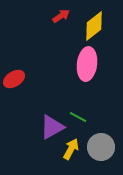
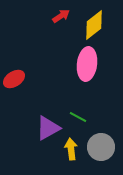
yellow diamond: moved 1 px up
purple triangle: moved 4 px left, 1 px down
yellow arrow: rotated 35 degrees counterclockwise
